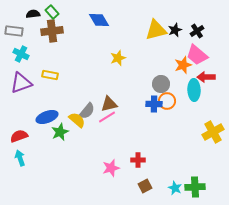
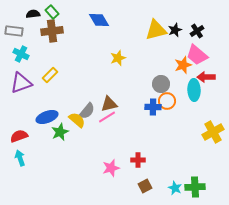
yellow rectangle: rotated 56 degrees counterclockwise
blue cross: moved 1 px left, 3 px down
